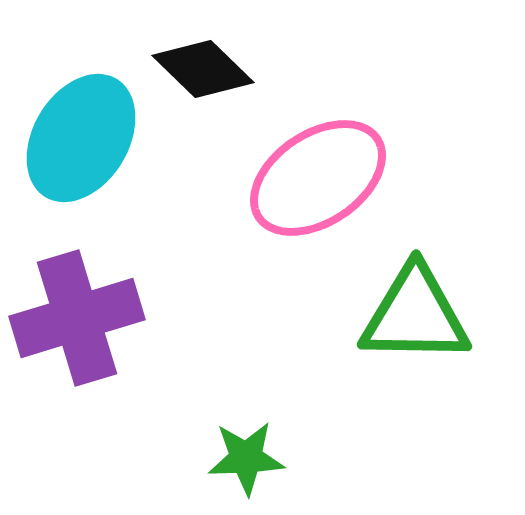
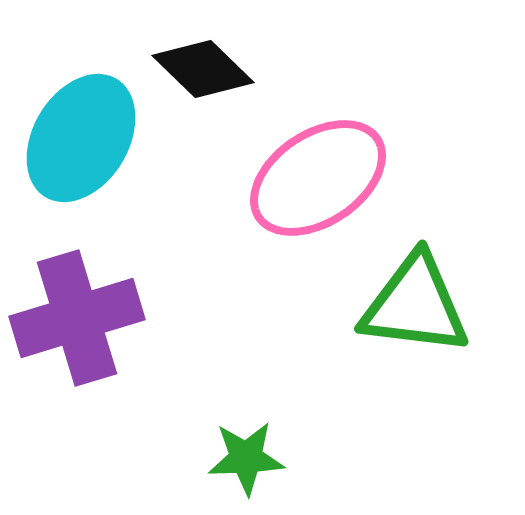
green triangle: moved 10 px up; rotated 6 degrees clockwise
